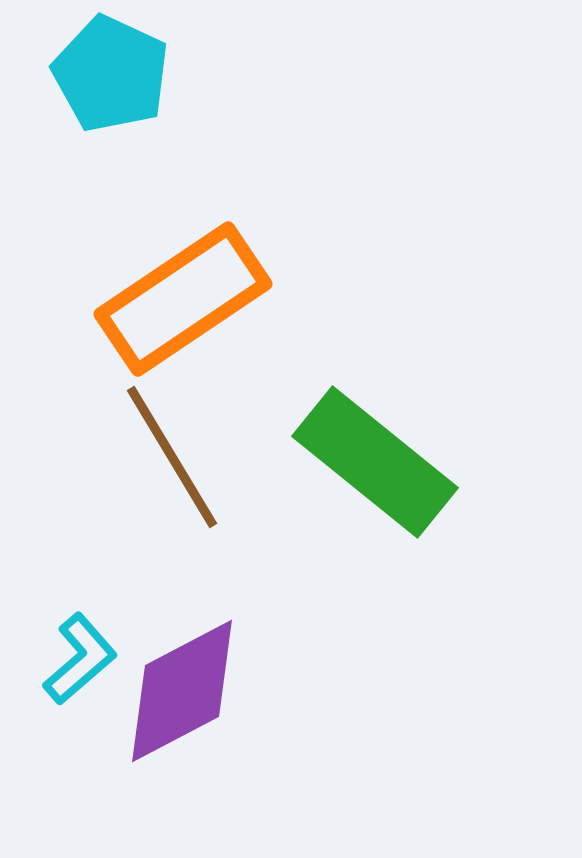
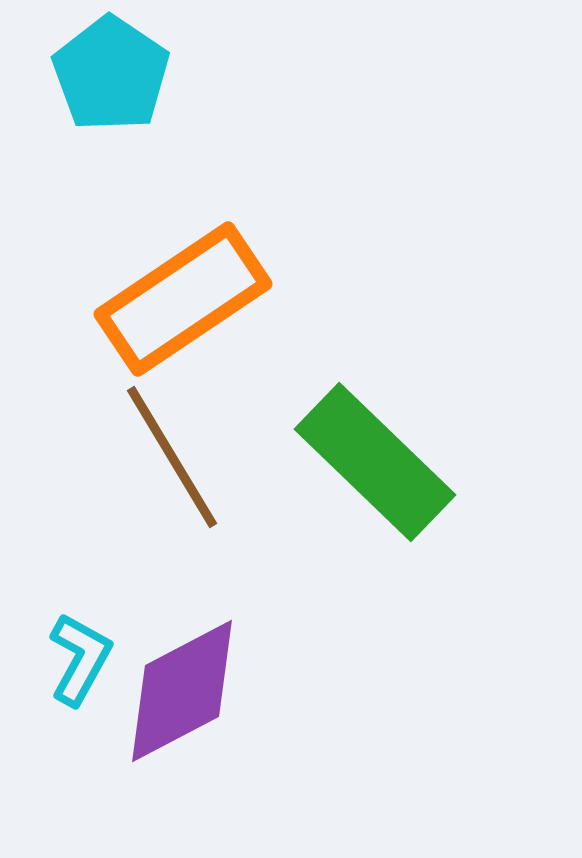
cyan pentagon: rotated 9 degrees clockwise
green rectangle: rotated 5 degrees clockwise
cyan L-shape: rotated 20 degrees counterclockwise
